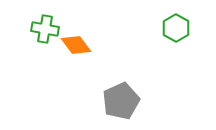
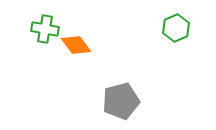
green hexagon: rotated 8 degrees clockwise
gray pentagon: rotated 9 degrees clockwise
